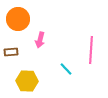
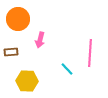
pink line: moved 1 px left, 3 px down
cyan line: moved 1 px right
